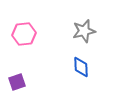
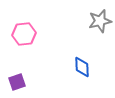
gray star: moved 16 px right, 10 px up
blue diamond: moved 1 px right
